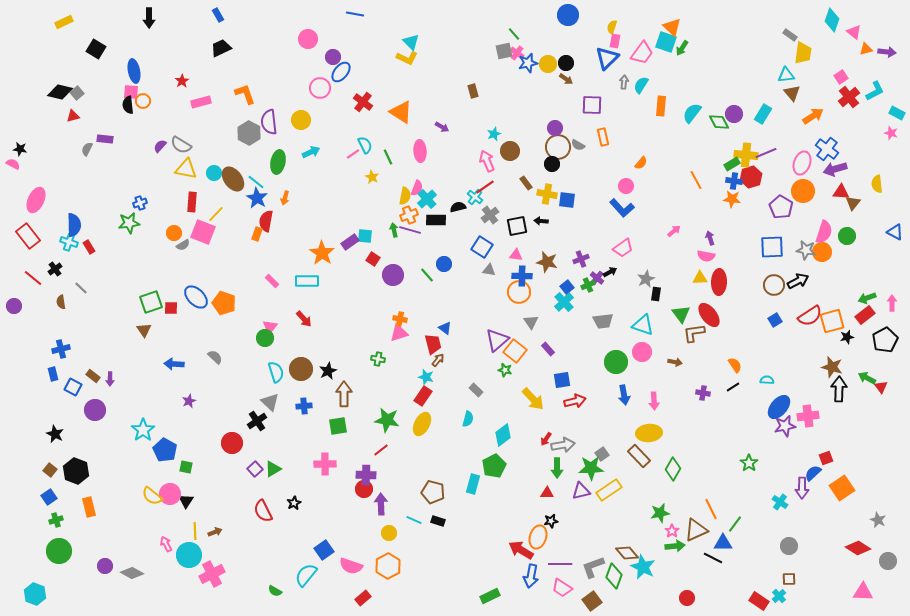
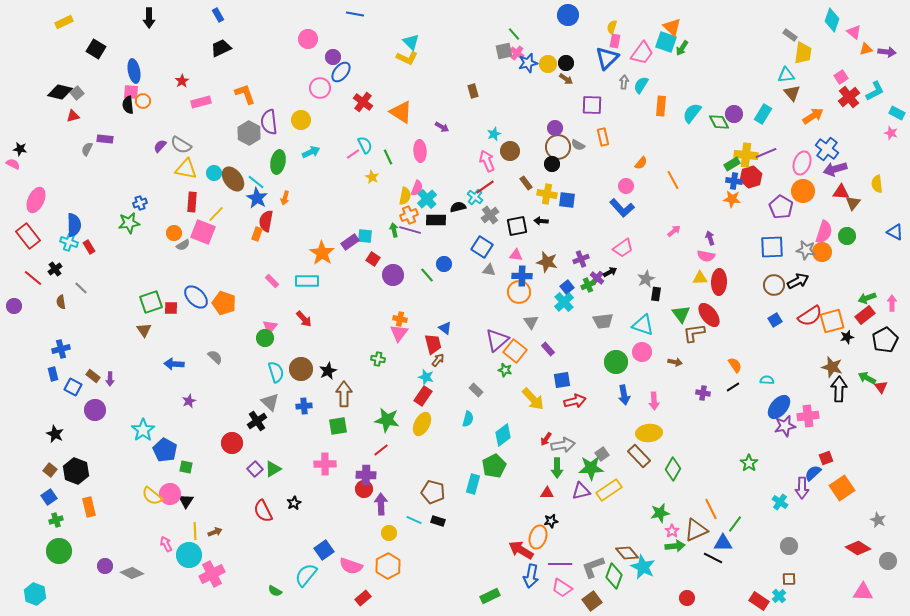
orange line at (696, 180): moved 23 px left
pink triangle at (399, 333): rotated 36 degrees counterclockwise
